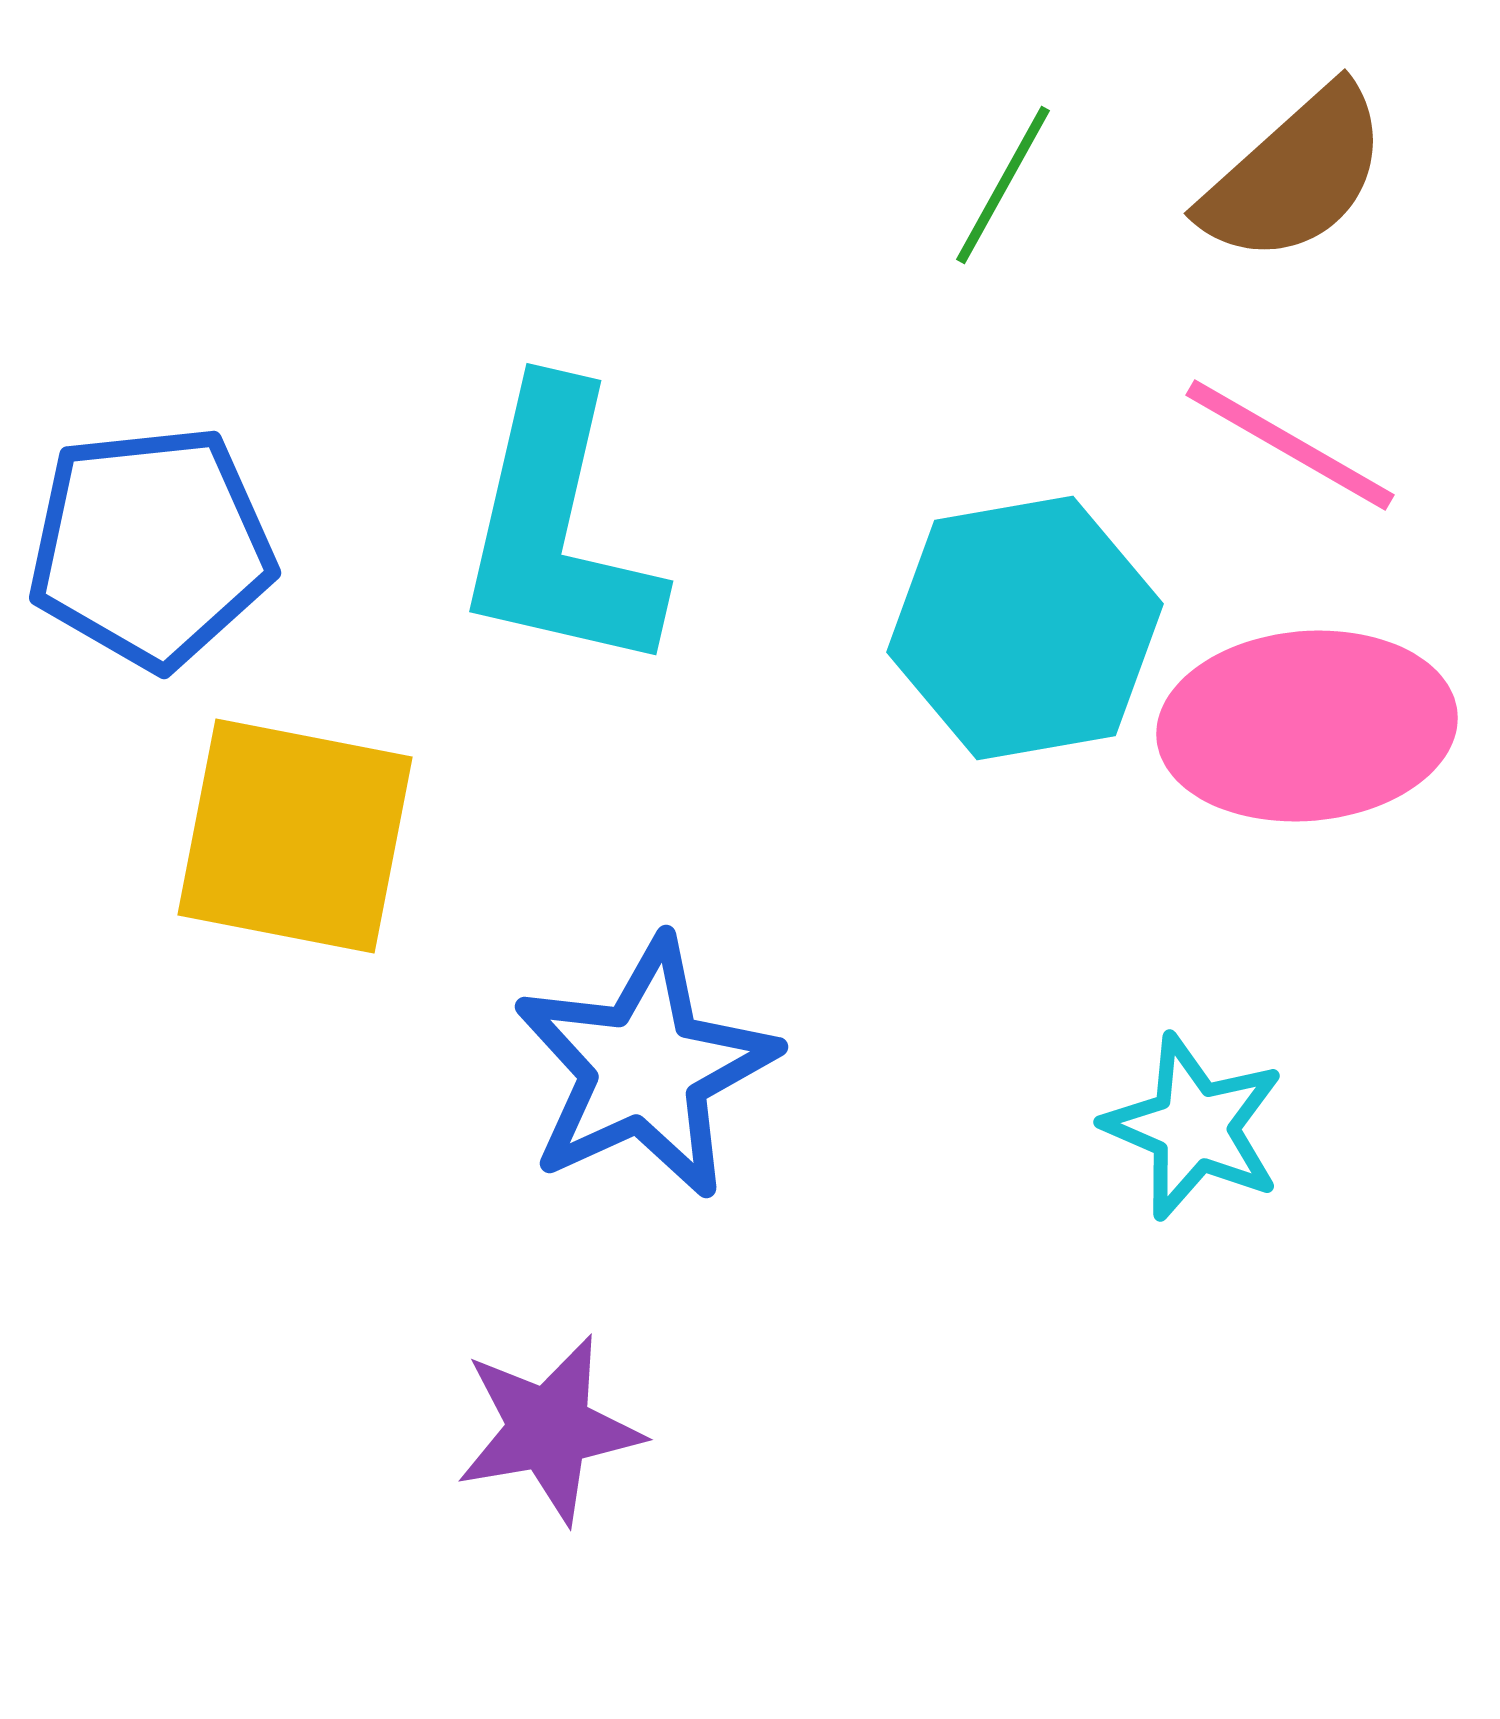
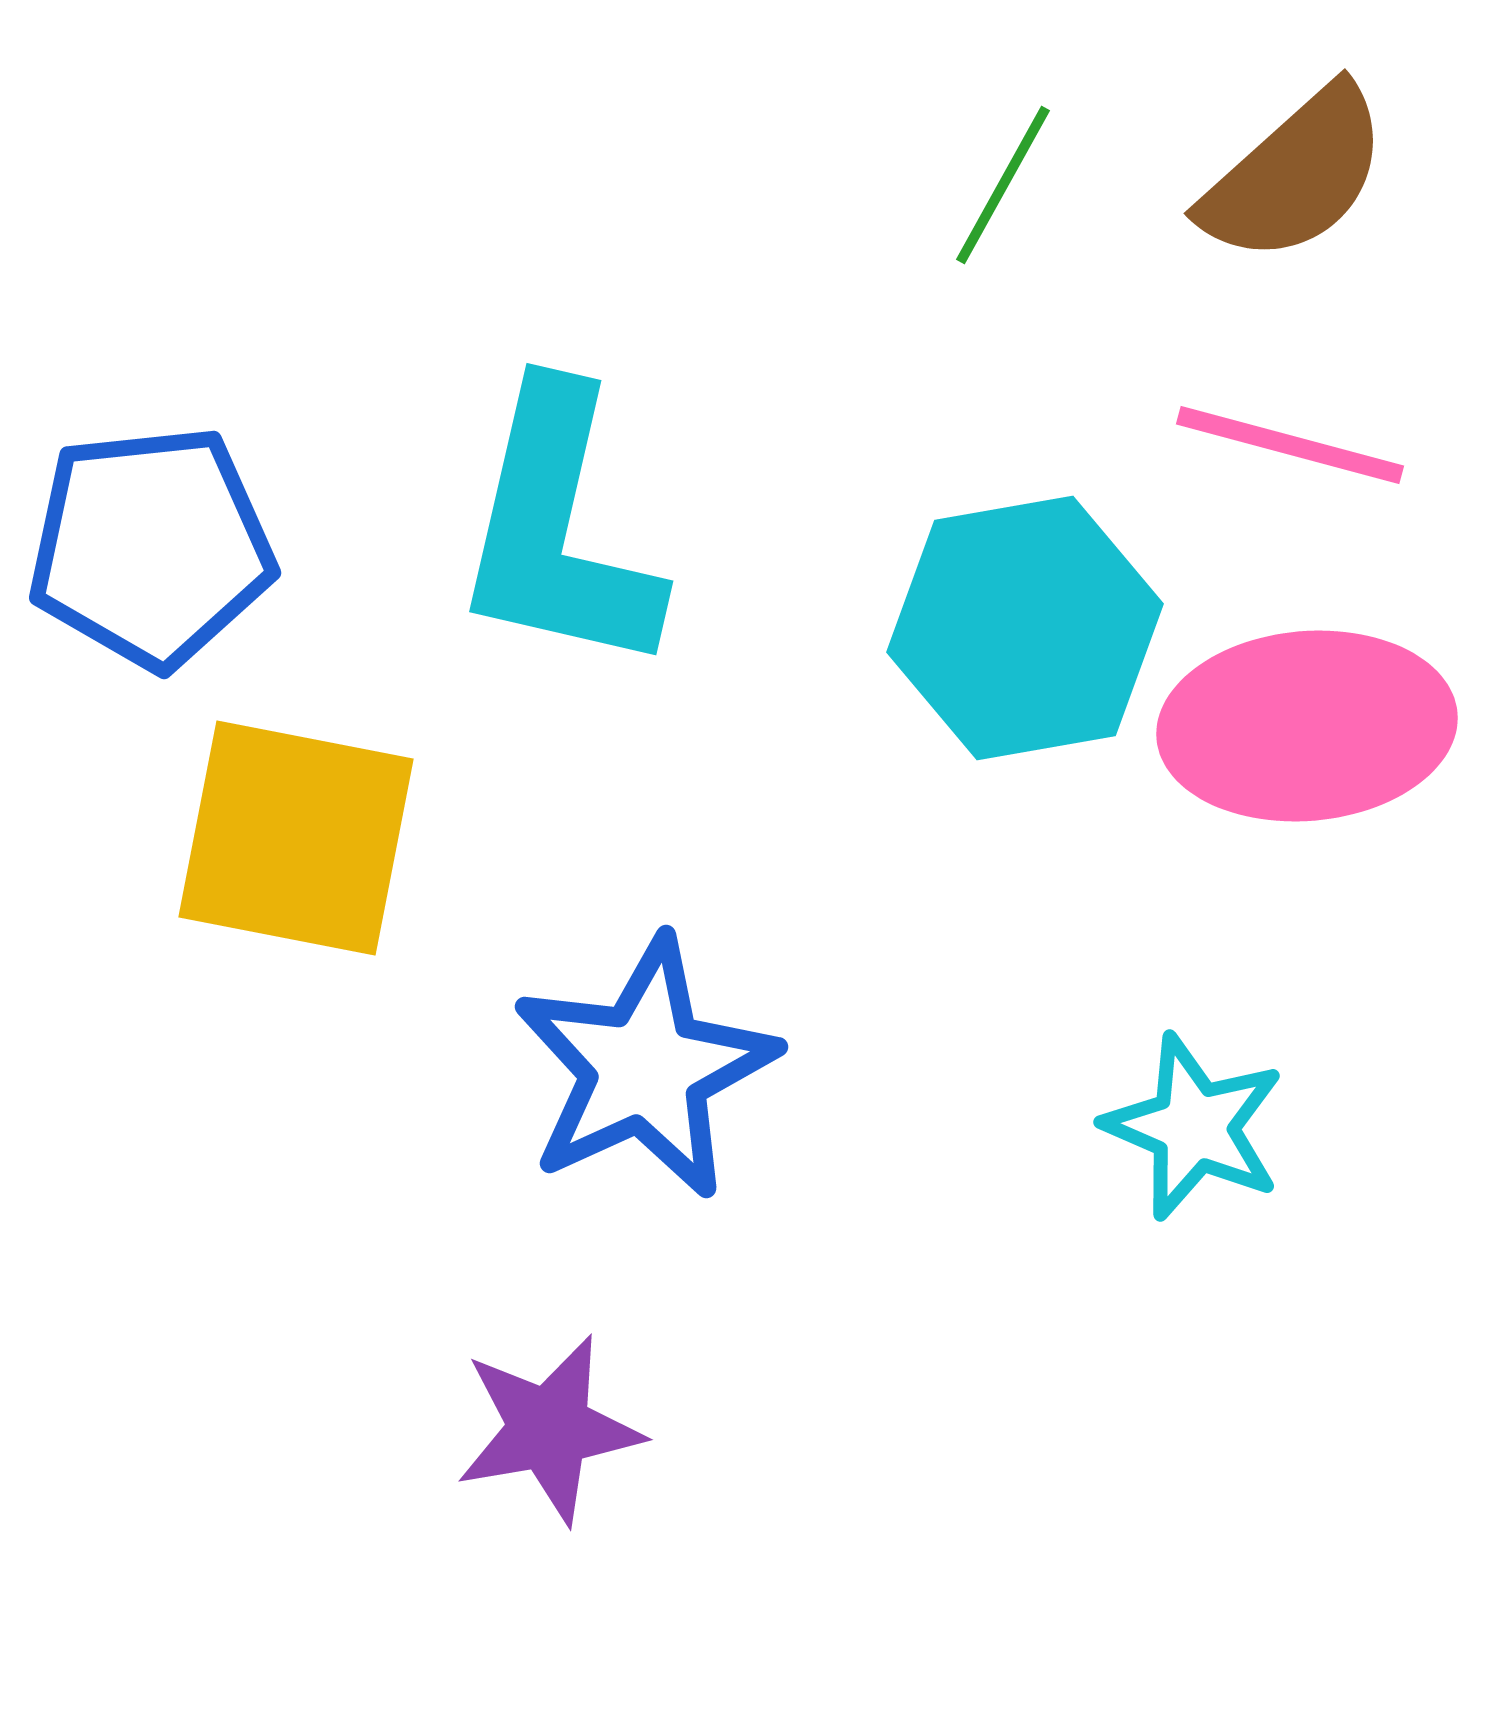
pink line: rotated 15 degrees counterclockwise
yellow square: moved 1 px right, 2 px down
